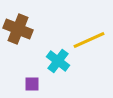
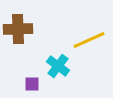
brown cross: rotated 24 degrees counterclockwise
cyan cross: moved 5 px down
